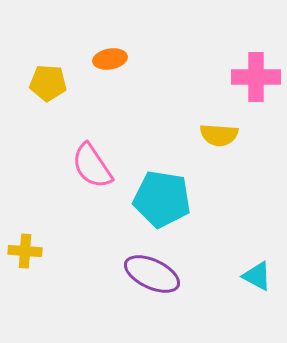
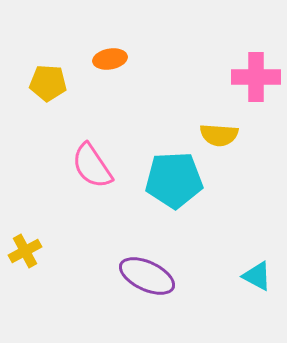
cyan pentagon: moved 12 px right, 19 px up; rotated 12 degrees counterclockwise
yellow cross: rotated 32 degrees counterclockwise
purple ellipse: moved 5 px left, 2 px down
